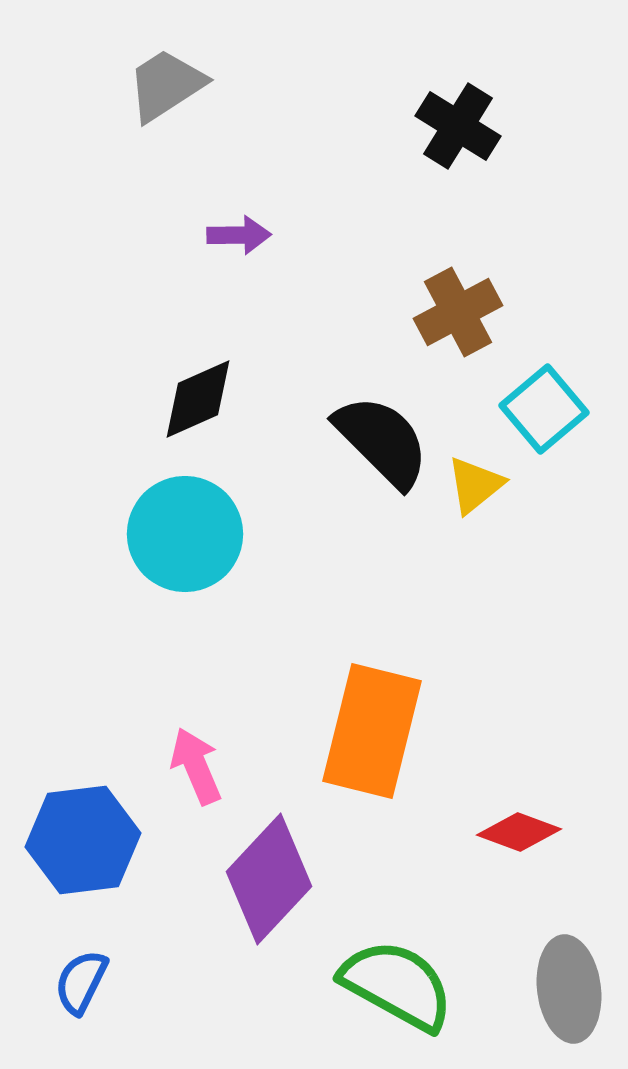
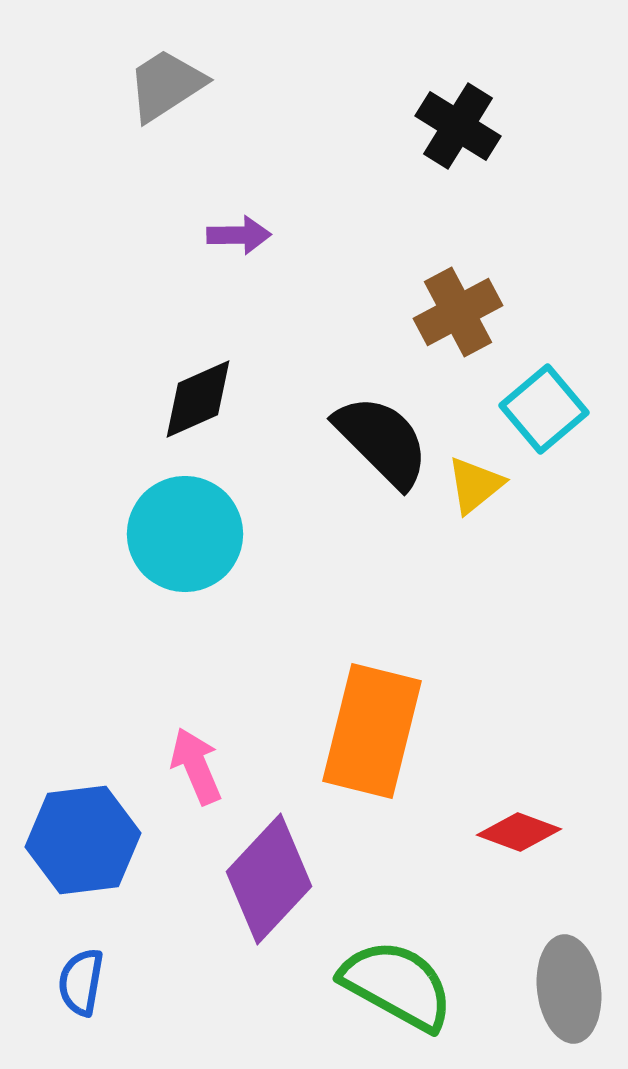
blue semicircle: rotated 16 degrees counterclockwise
